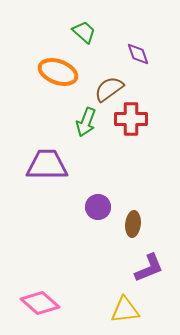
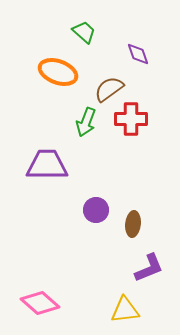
purple circle: moved 2 px left, 3 px down
